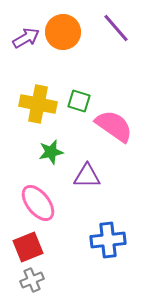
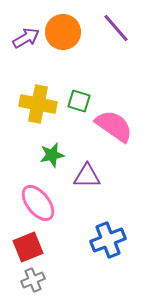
green star: moved 1 px right, 3 px down
blue cross: rotated 16 degrees counterclockwise
gray cross: moved 1 px right
